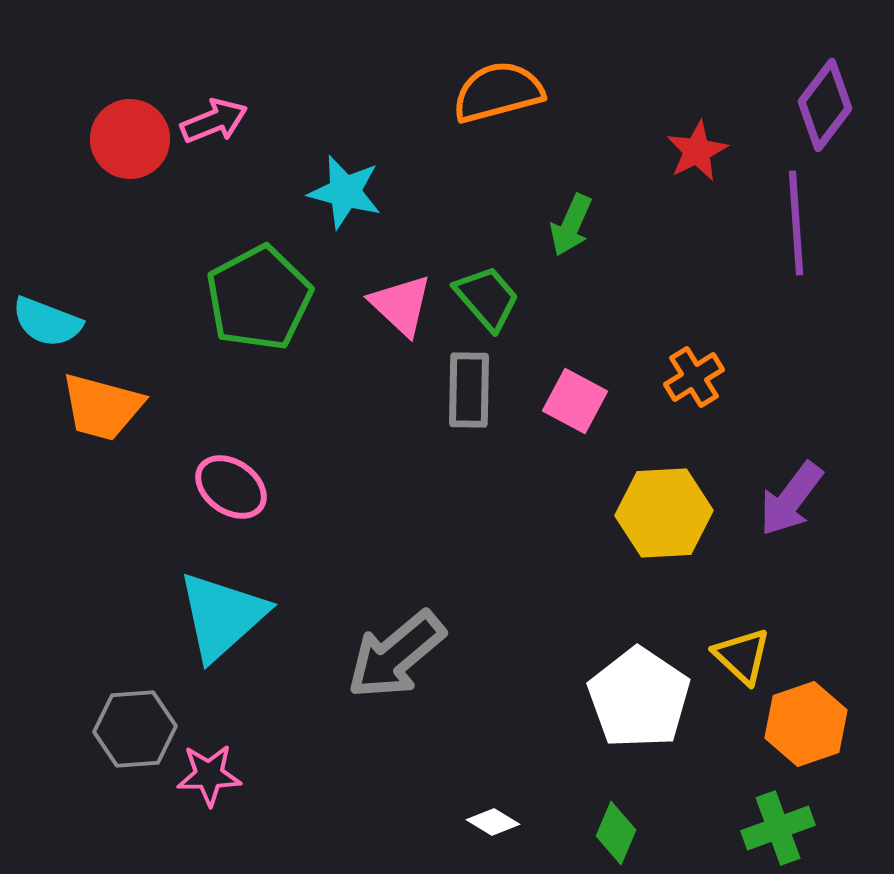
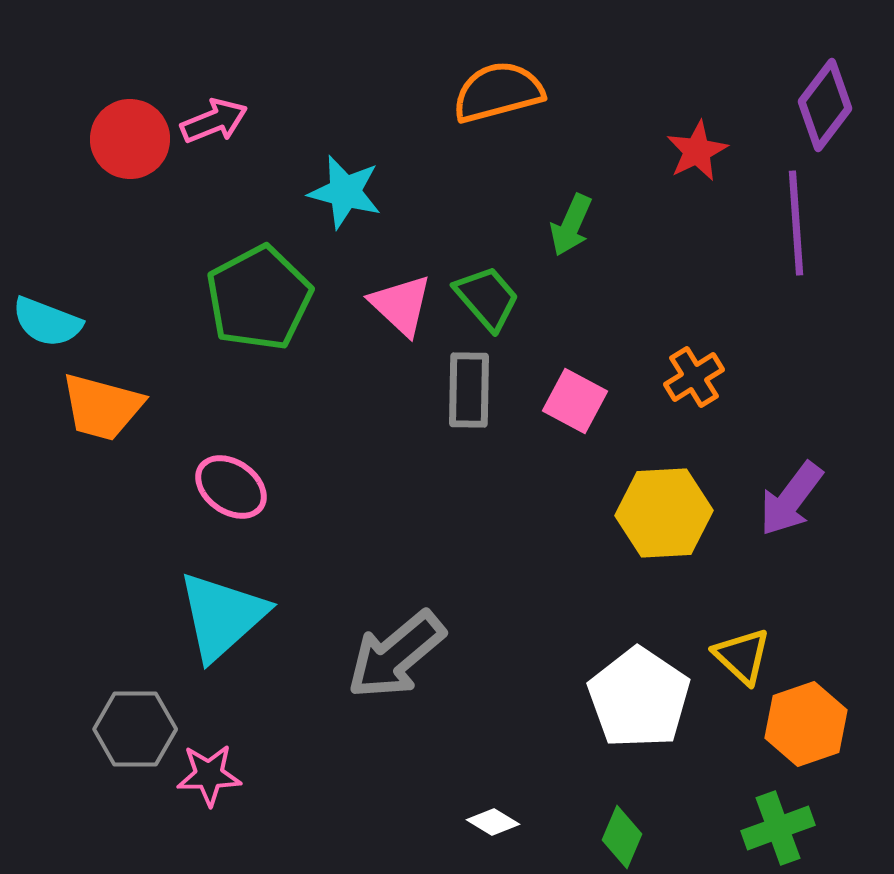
gray hexagon: rotated 4 degrees clockwise
green diamond: moved 6 px right, 4 px down
